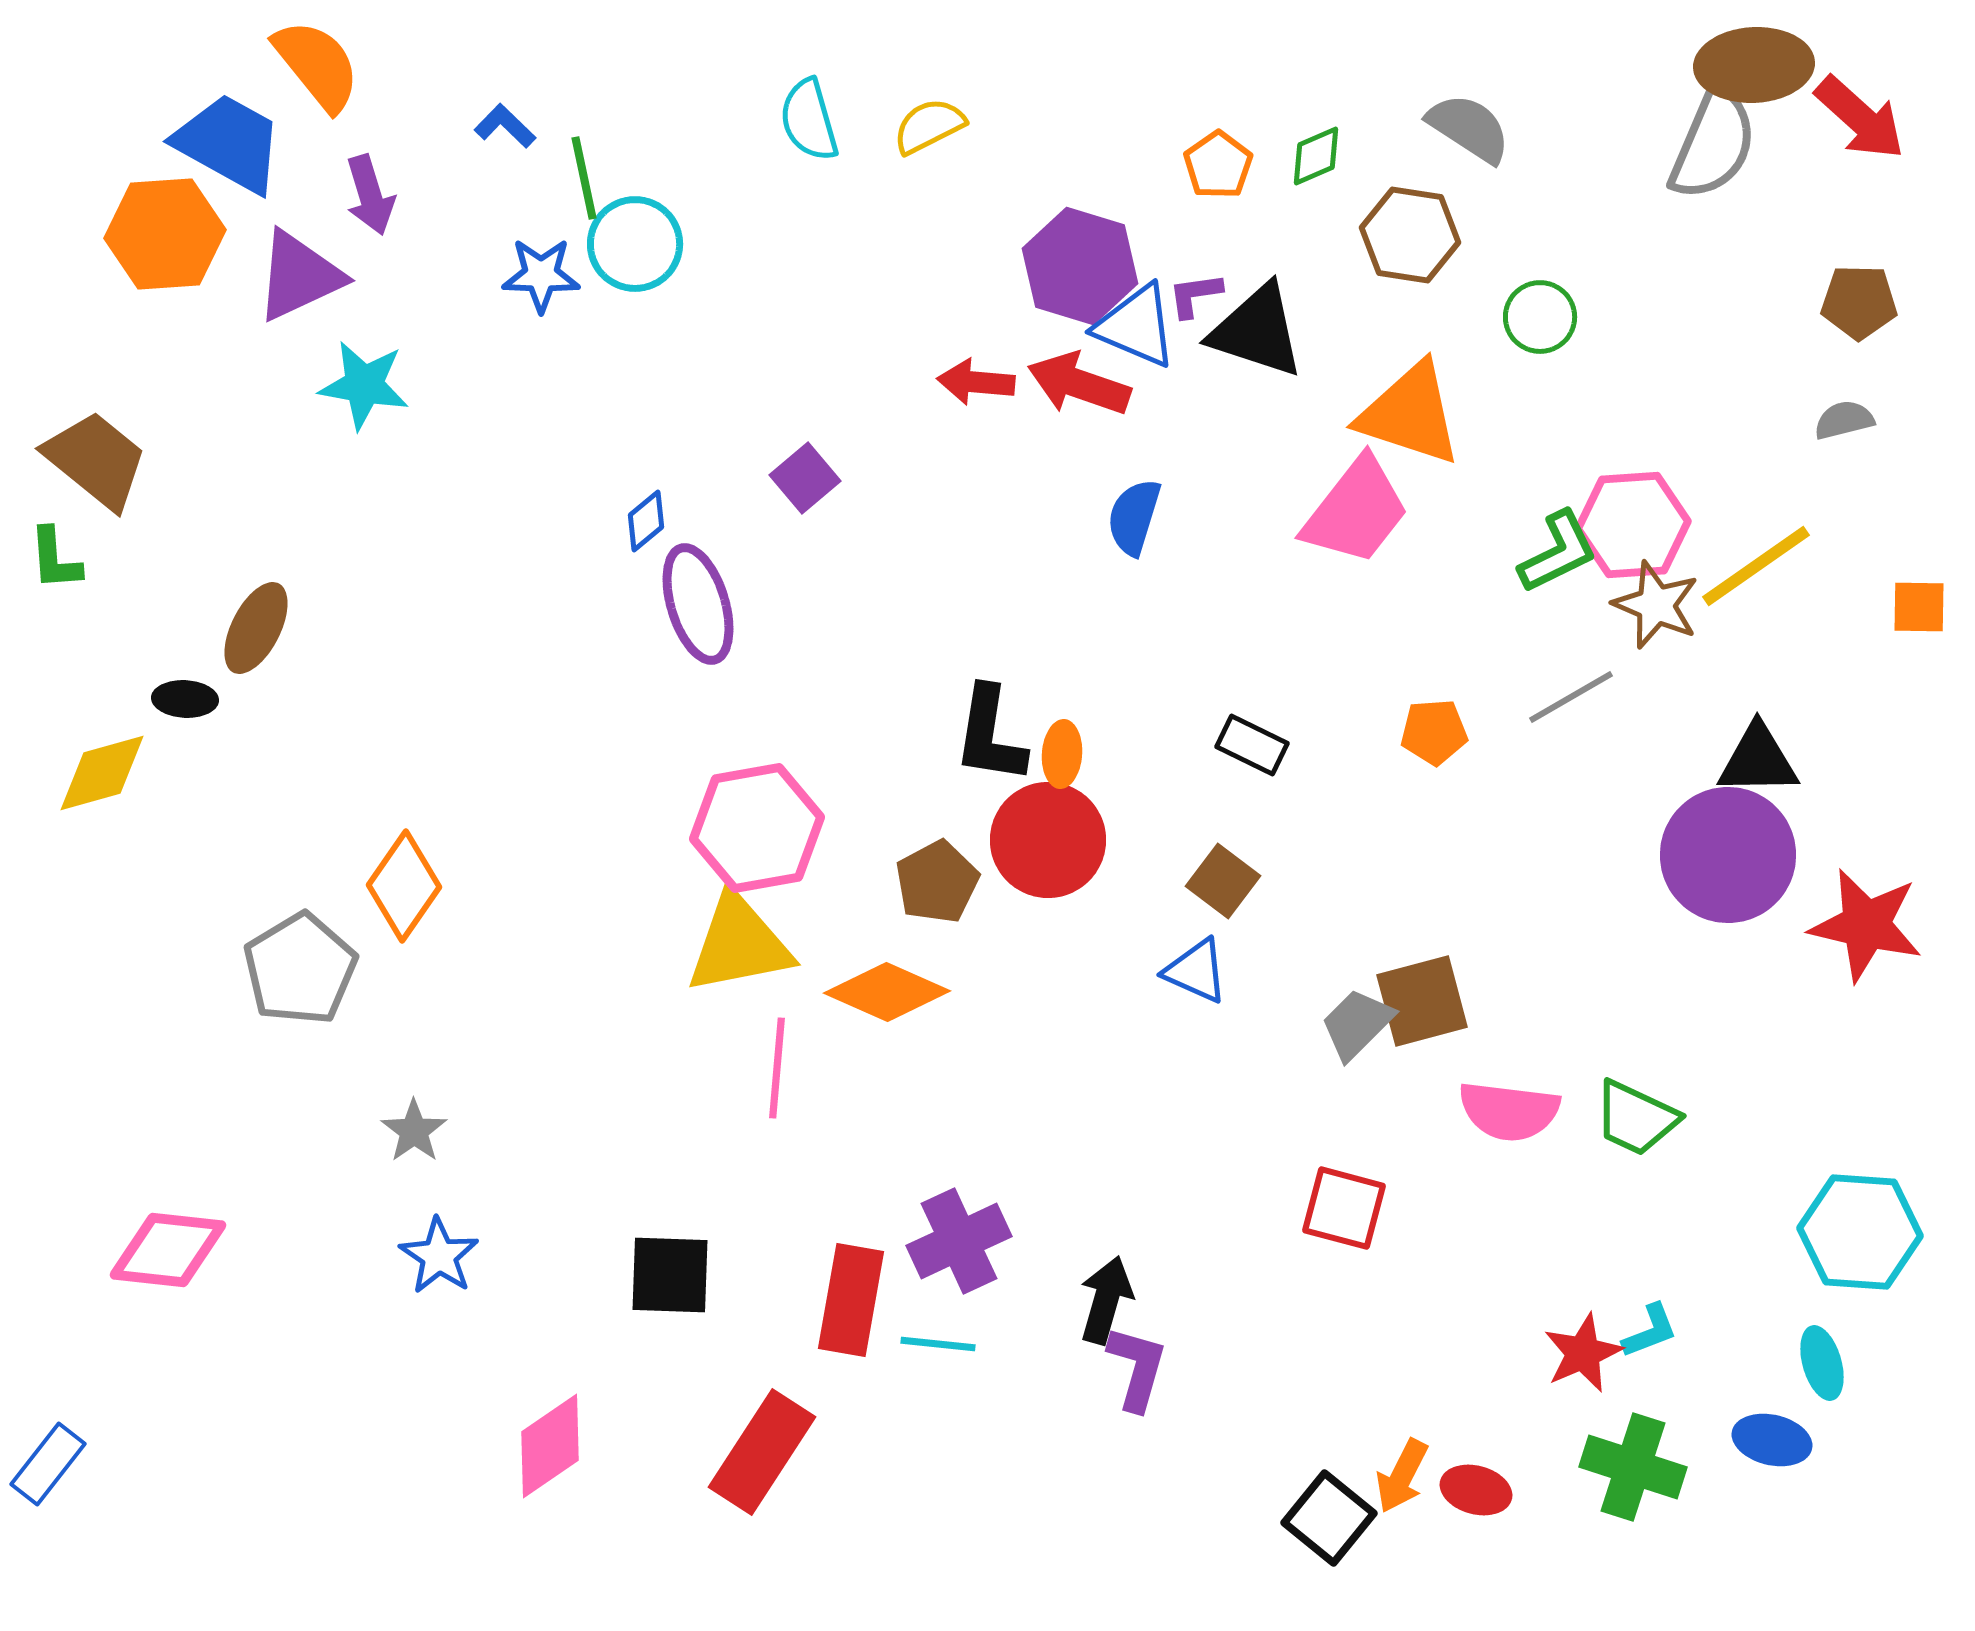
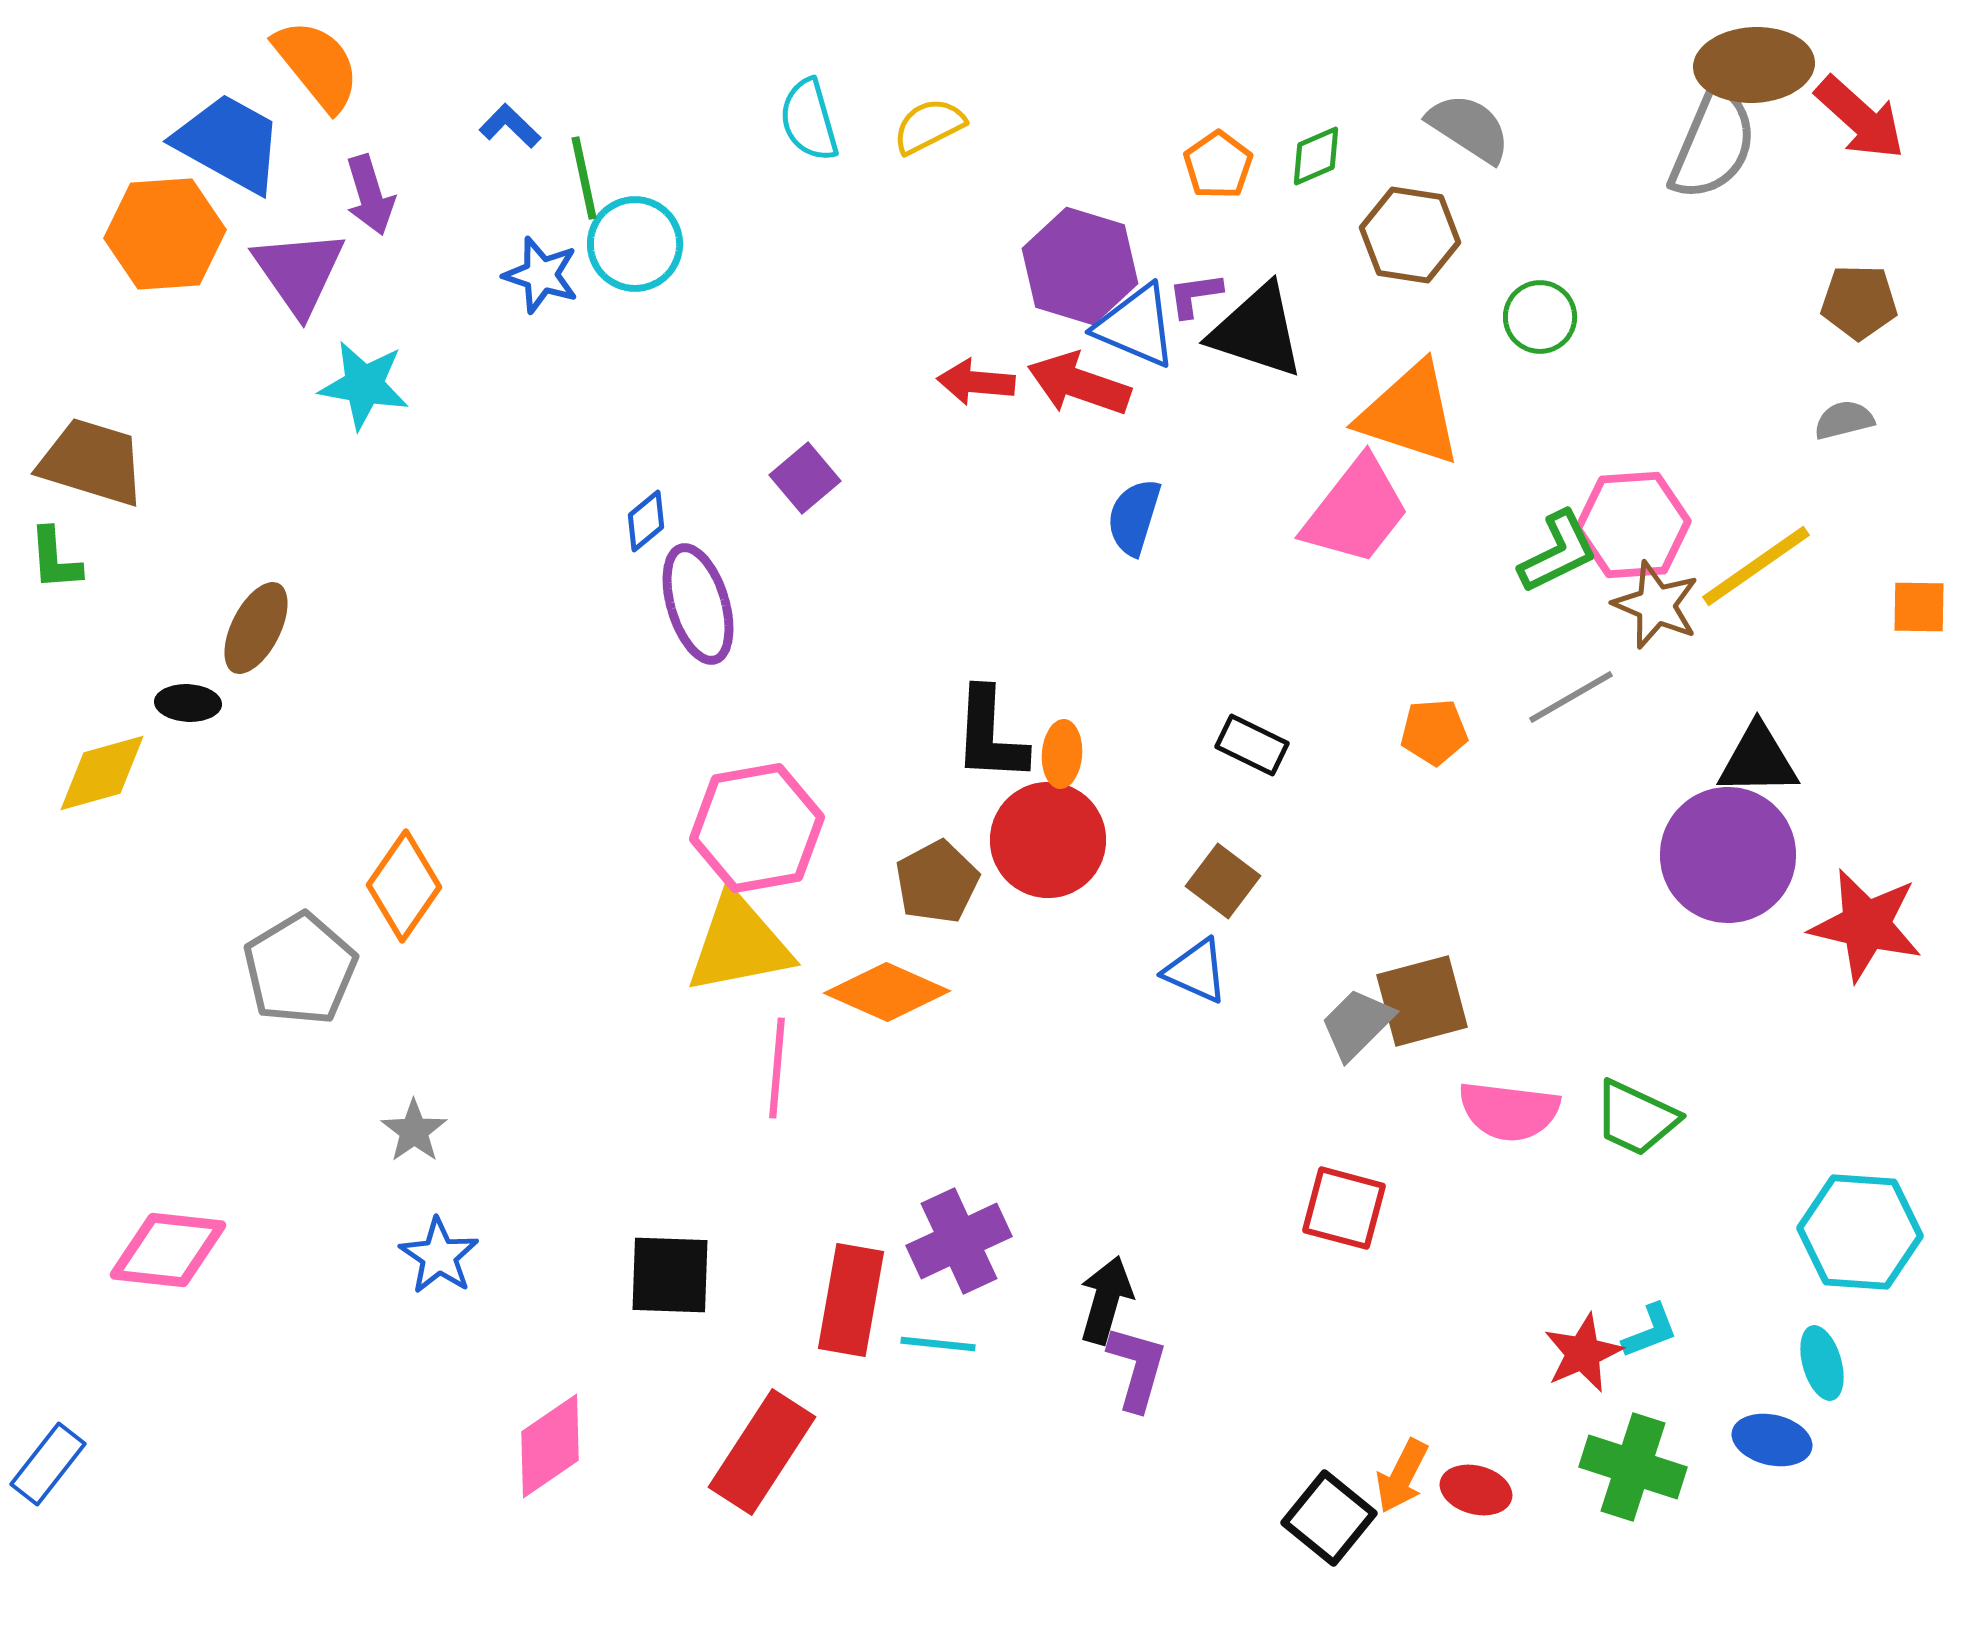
blue L-shape at (505, 126): moved 5 px right
blue star at (541, 275): rotated 16 degrees clockwise
purple triangle at (299, 276): moved 4 px up; rotated 40 degrees counterclockwise
brown trapezoid at (96, 460): moved 4 px left, 2 px down; rotated 22 degrees counterclockwise
black ellipse at (185, 699): moved 3 px right, 4 px down
black L-shape at (990, 735): rotated 6 degrees counterclockwise
